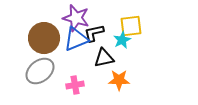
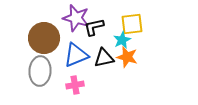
yellow square: moved 1 px right, 2 px up
black L-shape: moved 6 px up
blue triangle: moved 16 px down
gray ellipse: rotated 48 degrees counterclockwise
orange star: moved 8 px right, 23 px up; rotated 15 degrees clockwise
